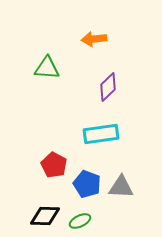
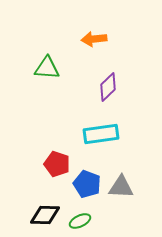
red pentagon: moved 3 px right, 1 px up; rotated 10 degrees counterclockwise
black diamond: moved 1 px up
